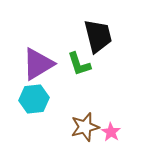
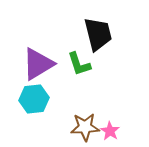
black trapezoid: moved 2 px up
brown star: rotated 12 degrees clockwise
pink star: moved 1 px left, 1 px up
